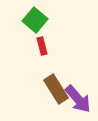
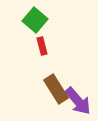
purple arrow: moved 2 px down
